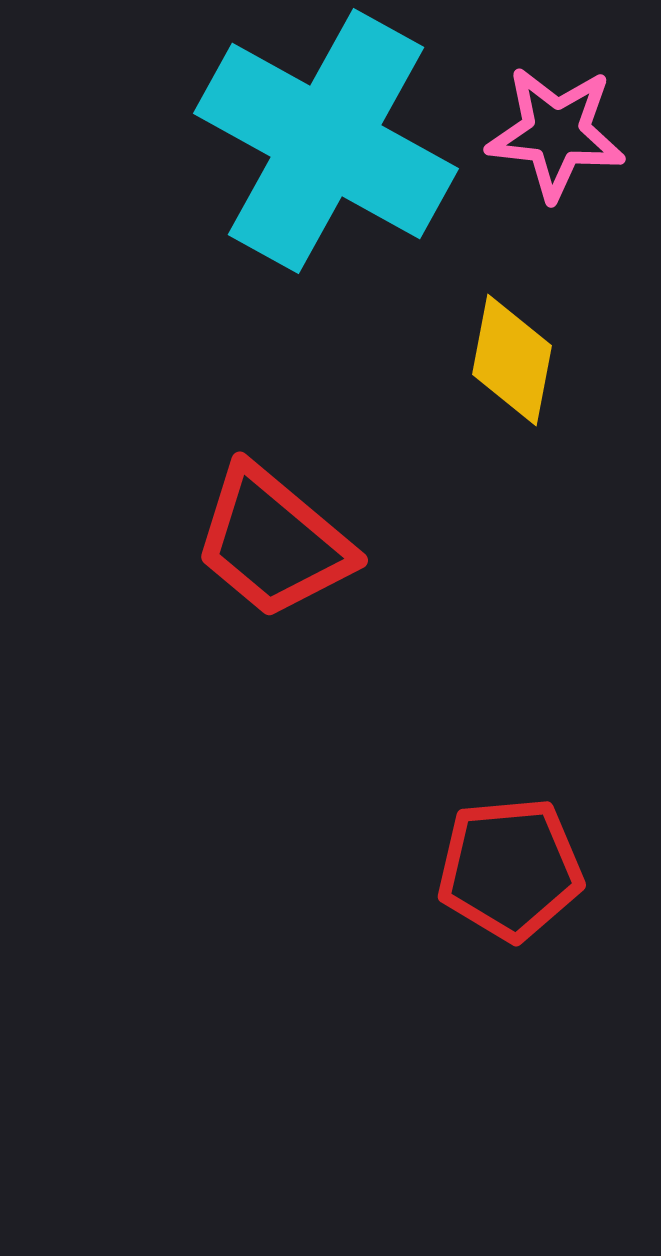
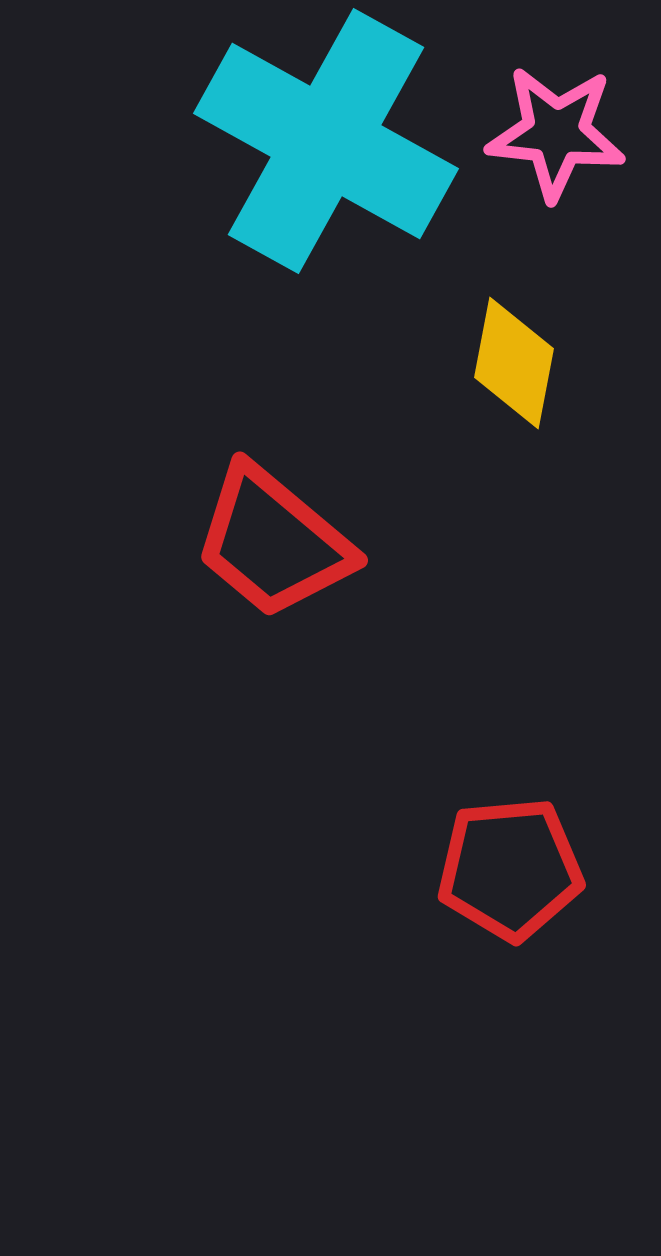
yellow diamond: moved 2 px right, 3 px down
